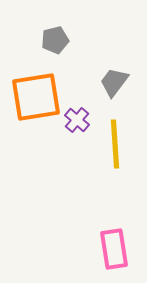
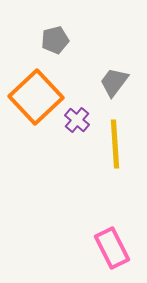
orange square: rotated 34 degrees counterclockwise
pink rectangle: moved 2 px left, 1 px up; rotated 18 degrees counterclockwise
